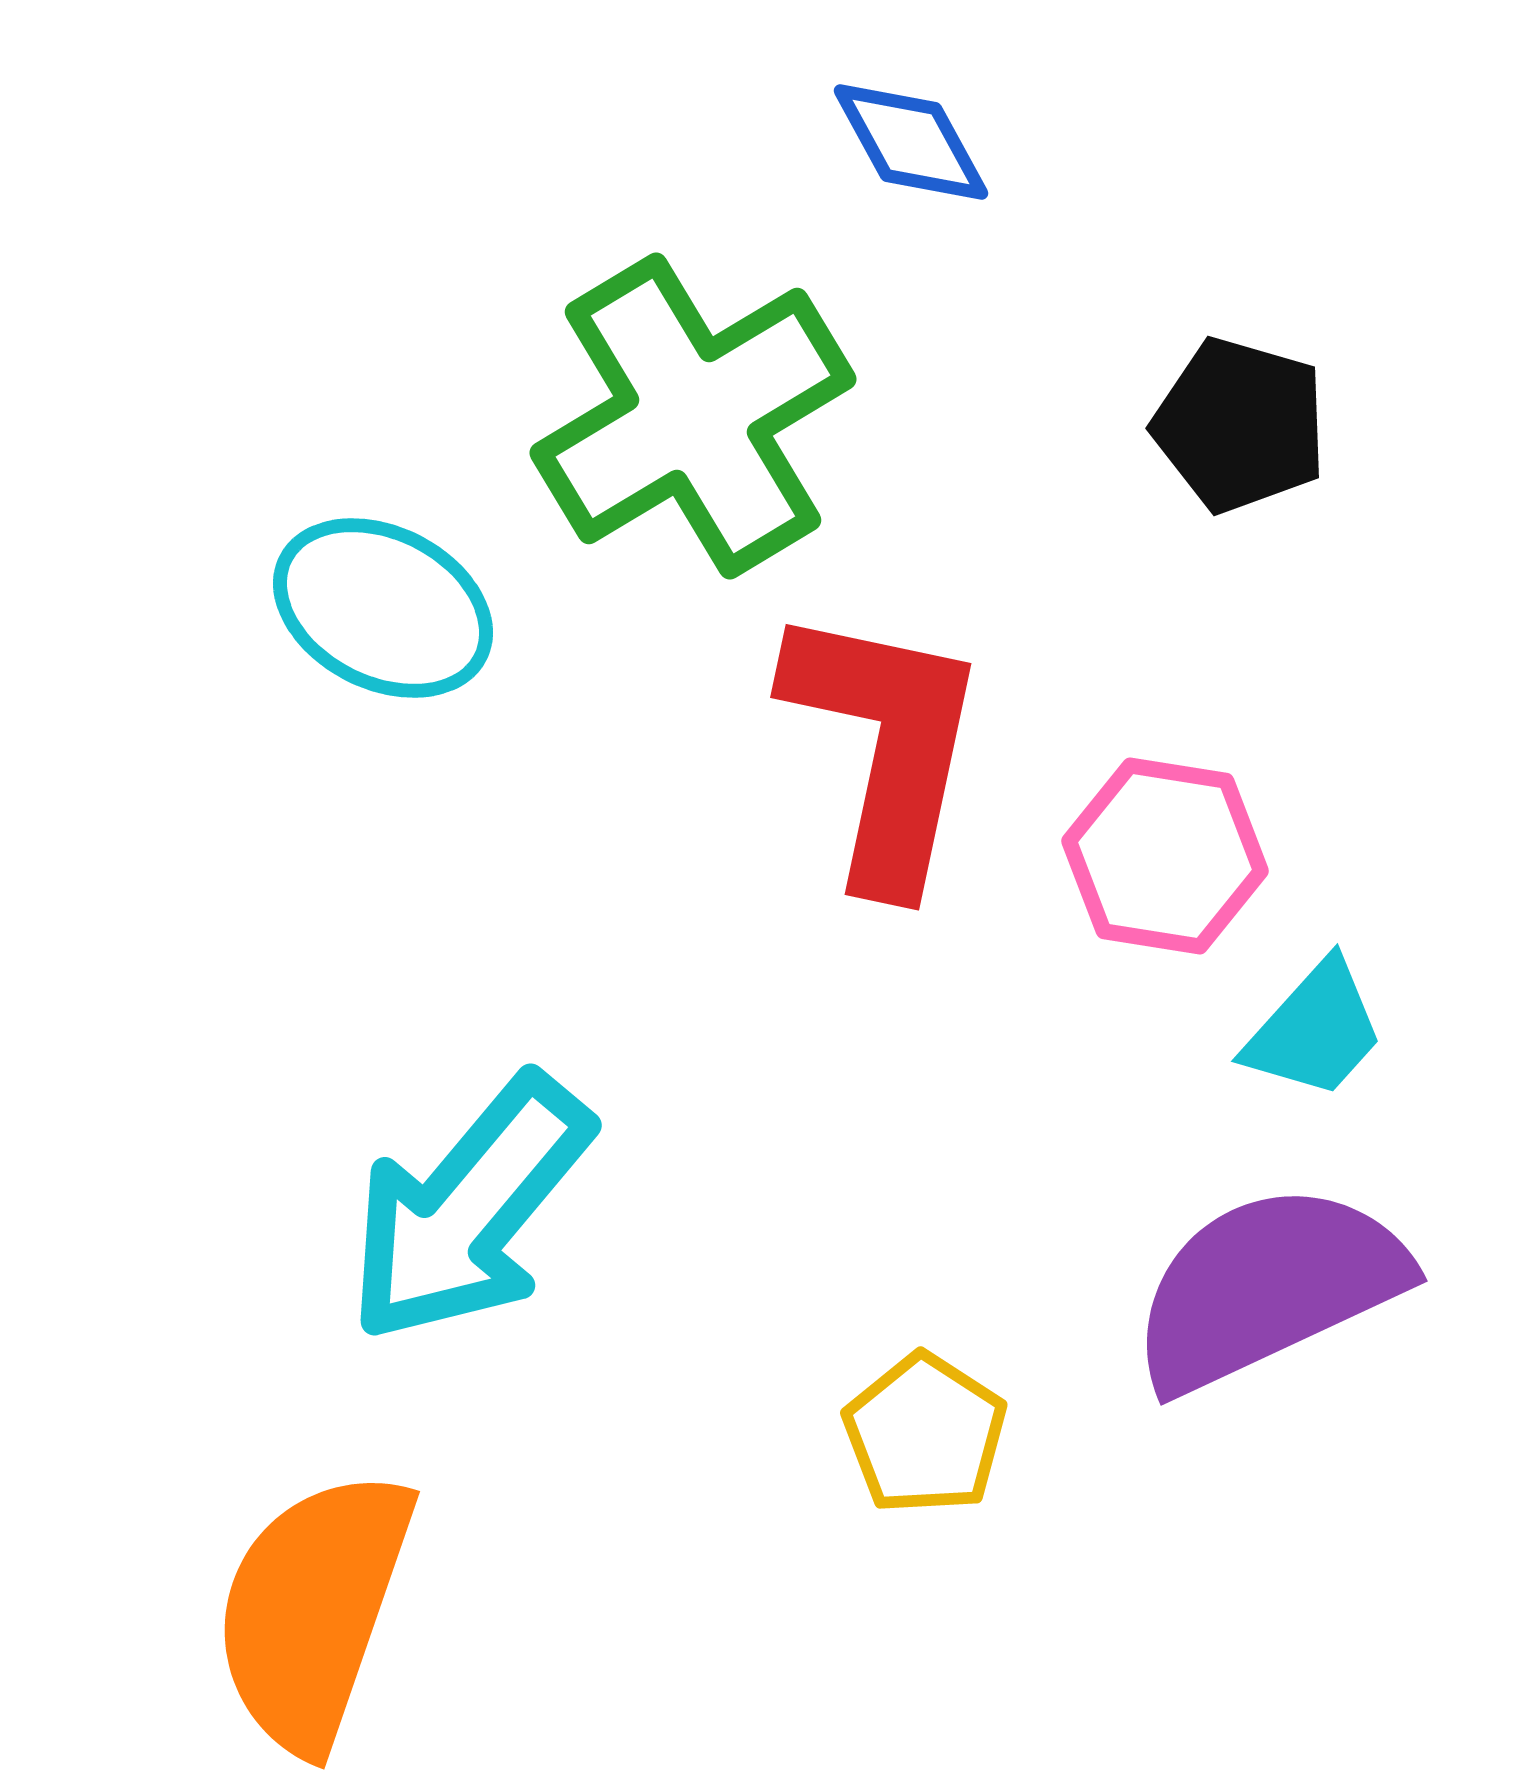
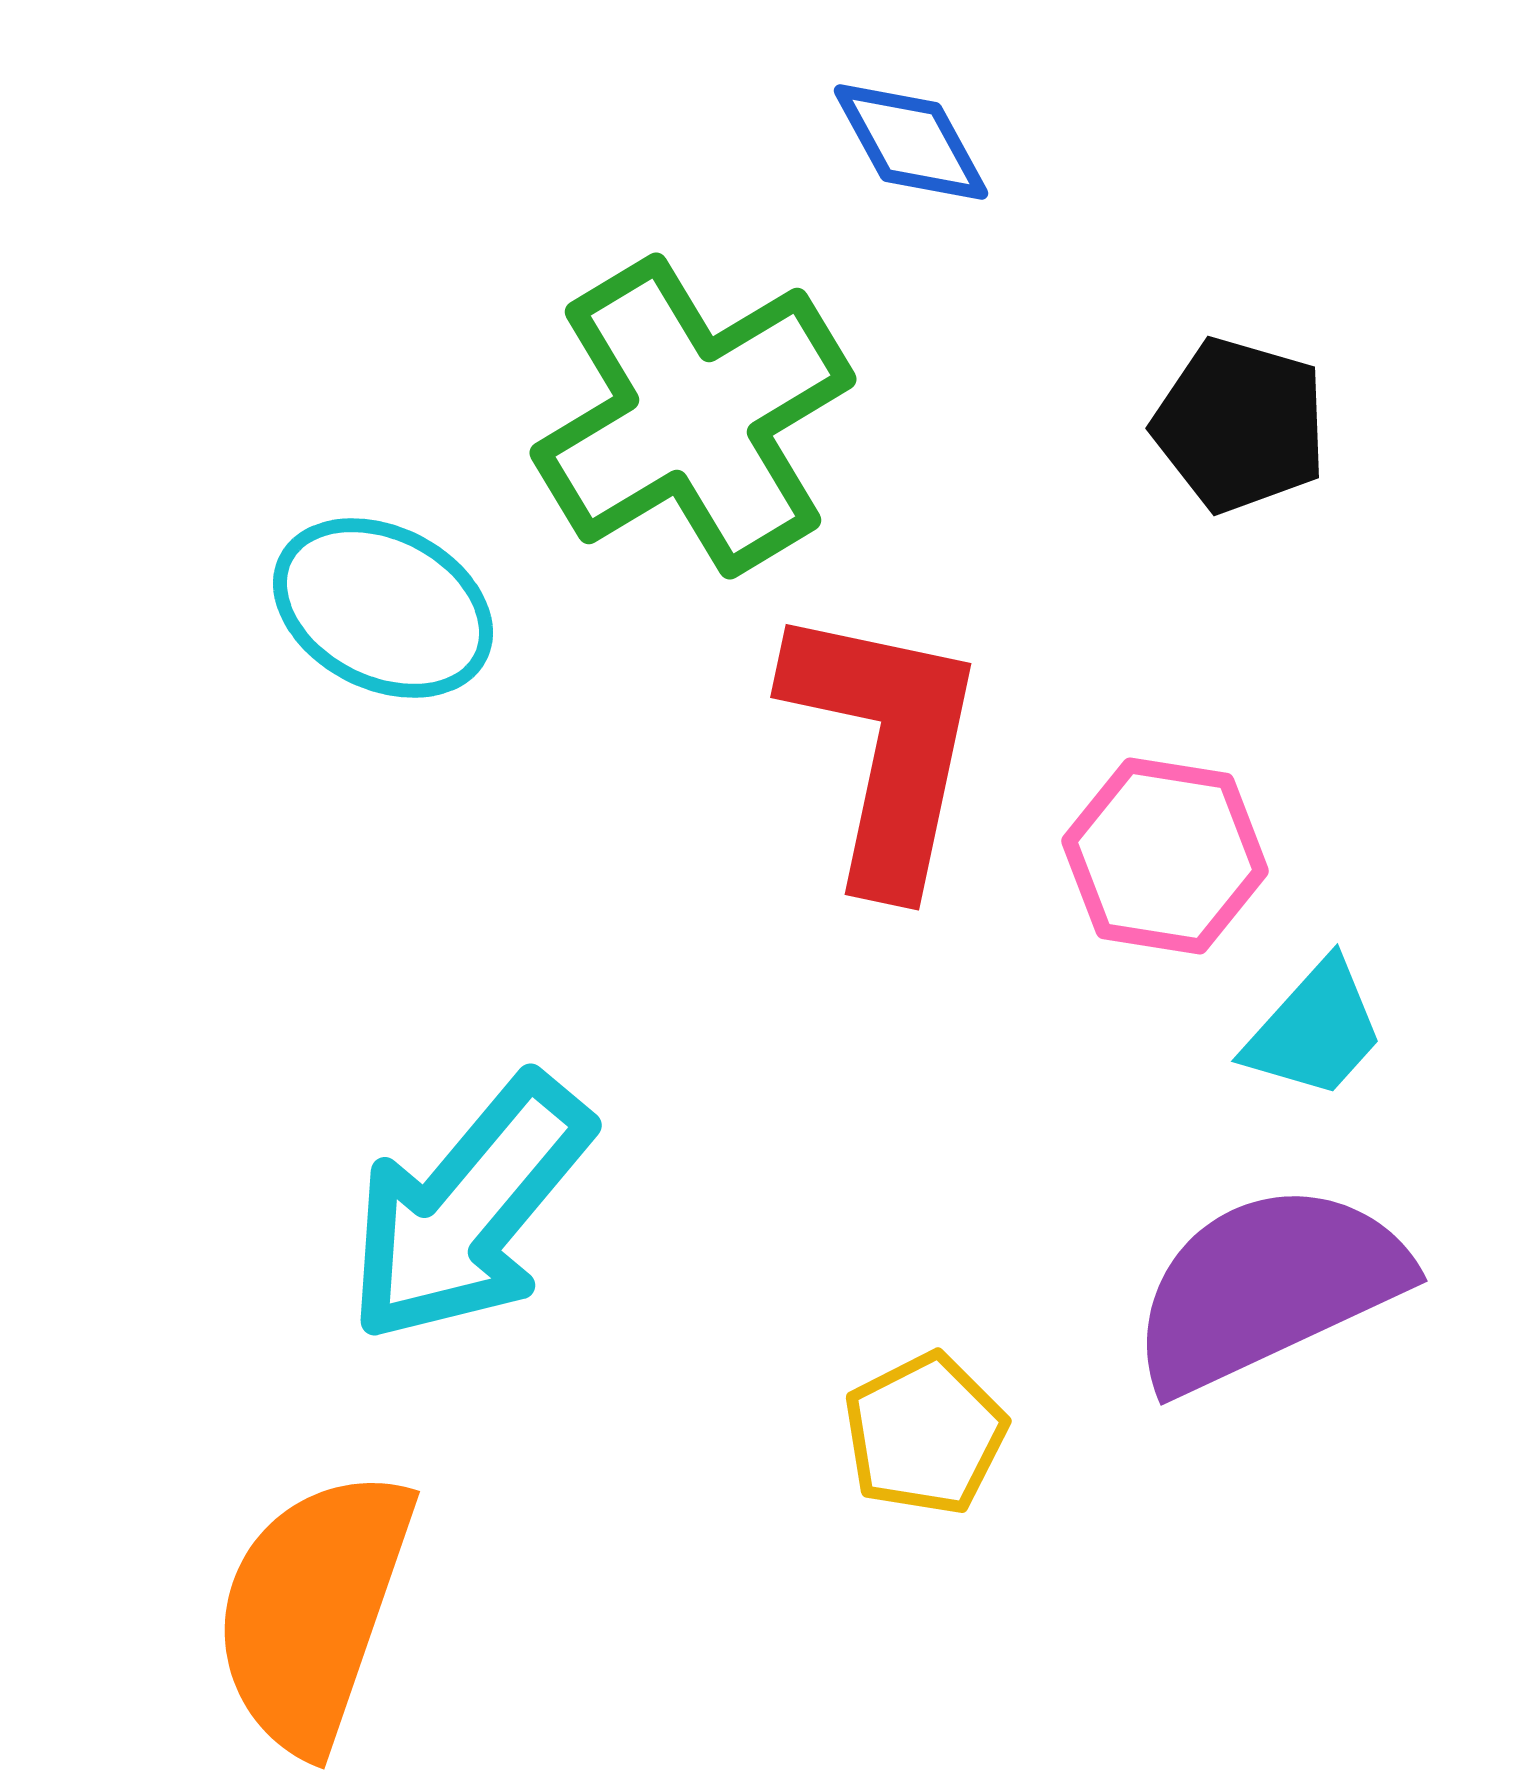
yellow pentagon: rotated 12 degrees clockwise
